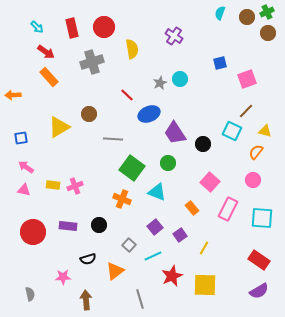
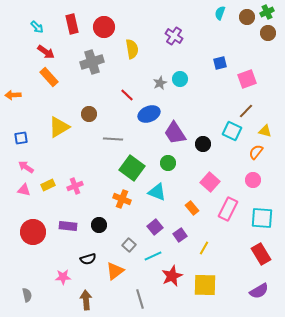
red rectangle at (72, 28): moved 4 px up
yellow rectangle at (53, 185): moved 5 px left; rotated 32 degrees counterclockwise
red rectangle at (259, 260): moved 2 px right, 6 px up; rotated 25 degrees clockwise
gray semicircle at (30, 294): moved 3 px left, 1 px down
